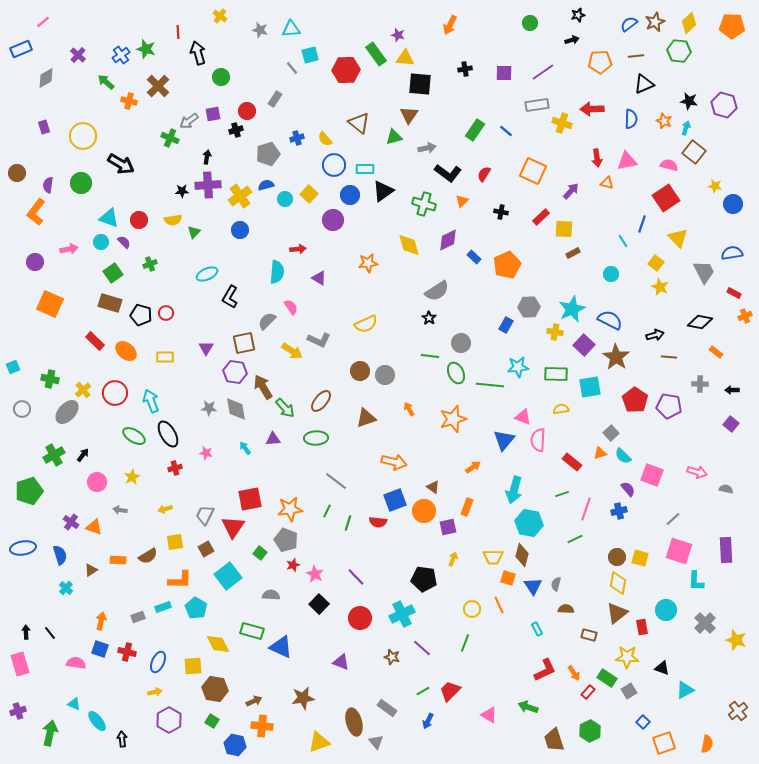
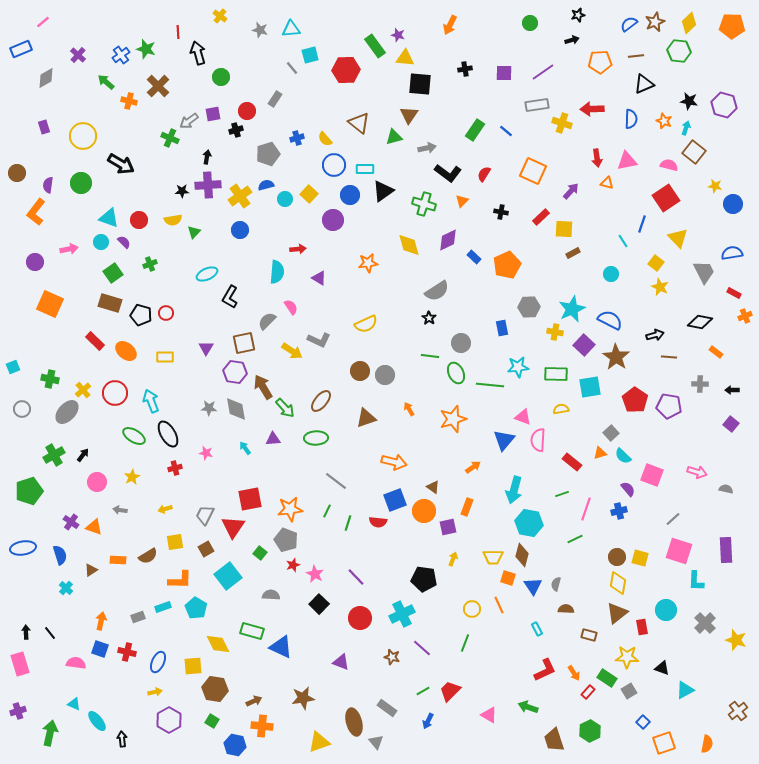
green rectangle at (376, 54): moved 1 px left, 8 px up
blue rectangle at (506, 325): moved 4 px left, 3 px down; rotated 42 degrees counterclockwise
